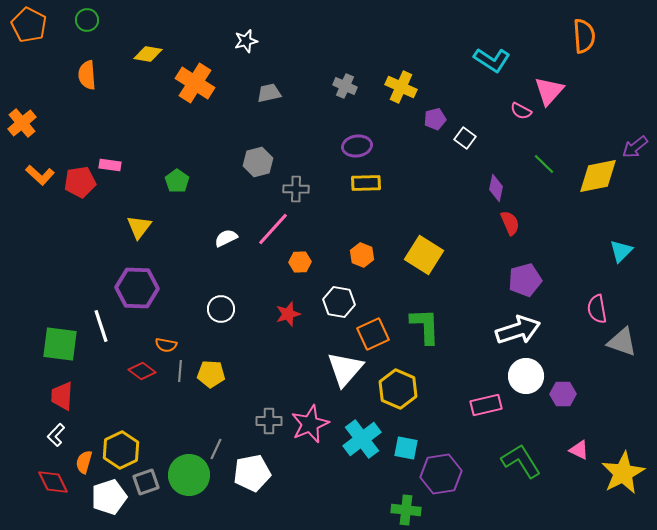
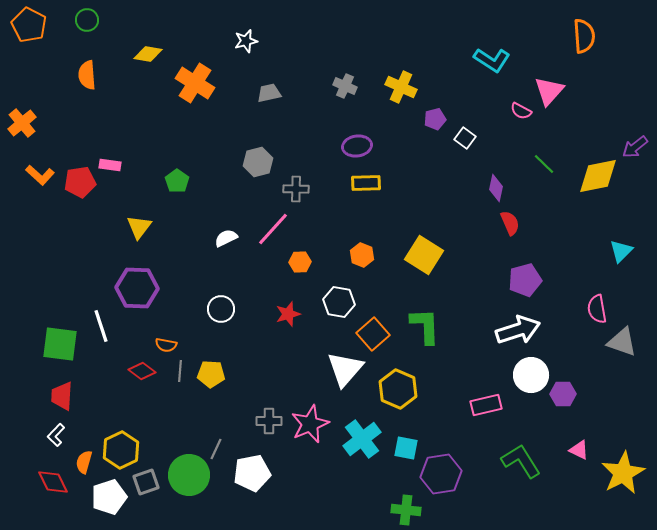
orange square at (373, 334): rotated 16 degrees counterclockwise
white circle at (526, 376): moved 5 px right, 1 px up
